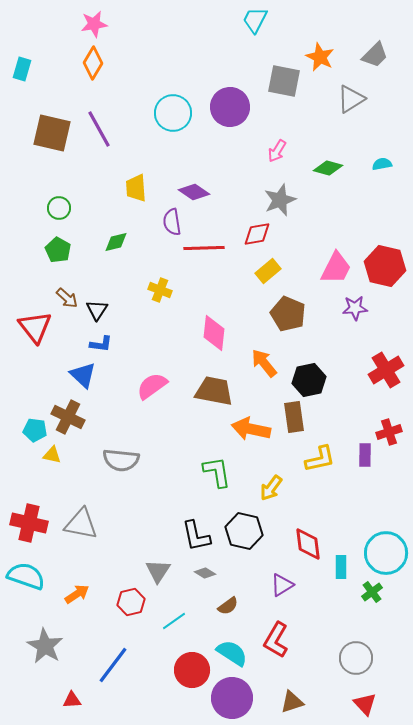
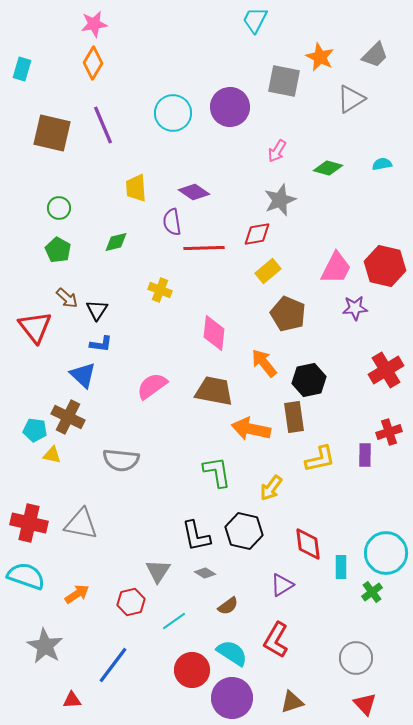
purple line at (99, 129): moved 4 px right, 4 px up; rotated 6 degrees clockwise
